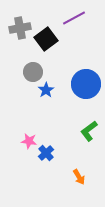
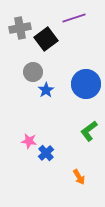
purple line: rotated 10 degrees clockwise
